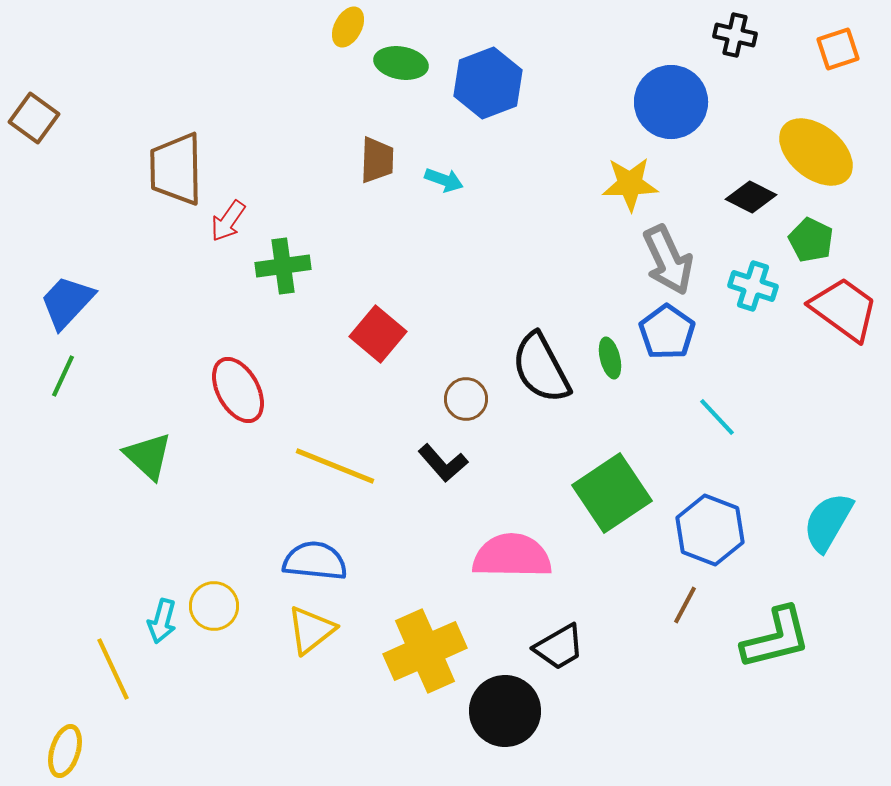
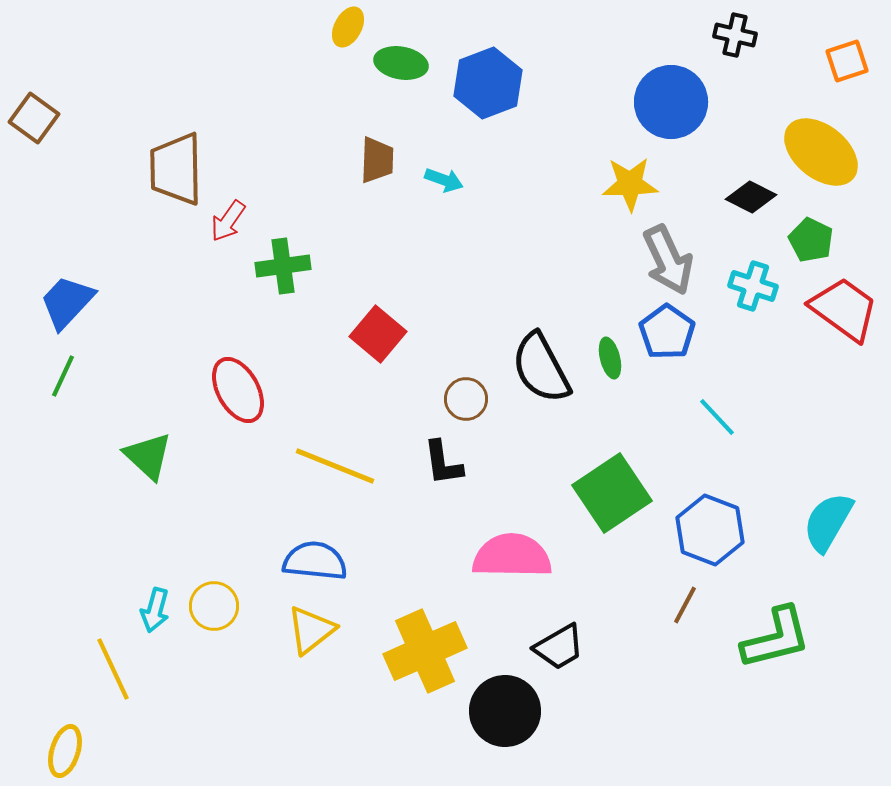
orange square at (838, 49): moved 9 px right, 12 px down
yellow ellipse at (816, 152): moved 5 px right
black L-shape at (443, 463): rotated 33 degrees clockwise
cyan arrow at (162, 621): moved 7 px left, 11 px up
